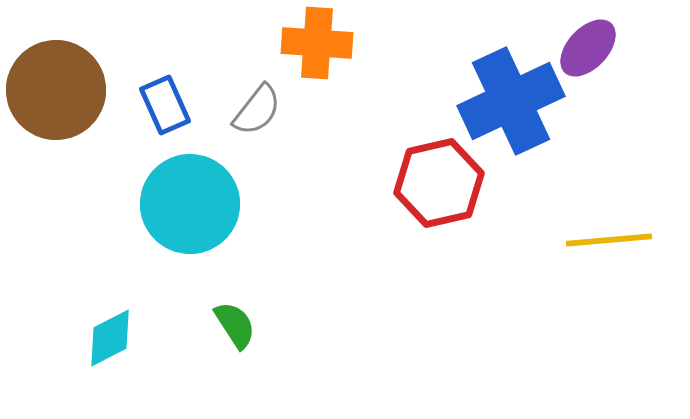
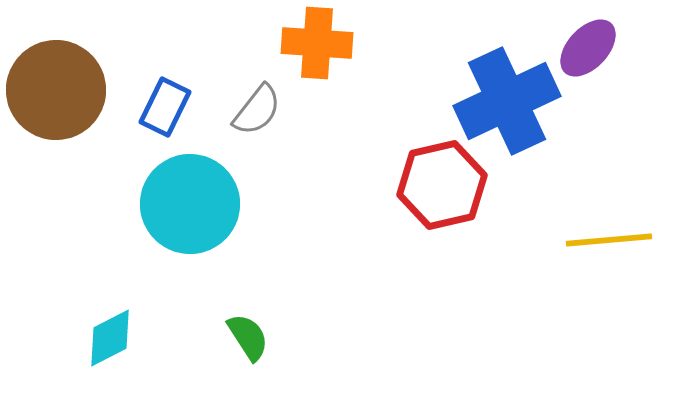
blue cross: moved 4 px left
blue rectangle: moved 2 px down; rotated 50 degrees clockwise
red hexagon: moved 3 px right, 2 px down
green semicircle: moved 13 px right, 12 px down
